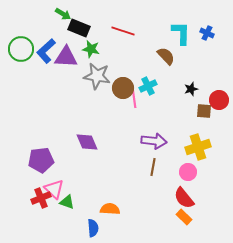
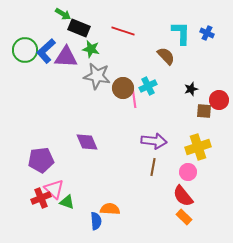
green circle: moved 4 px right, 1 px down
red semicircle: moved 1 px left, 2 px up
blue semicircle: moved 3 px right, 7 px up
